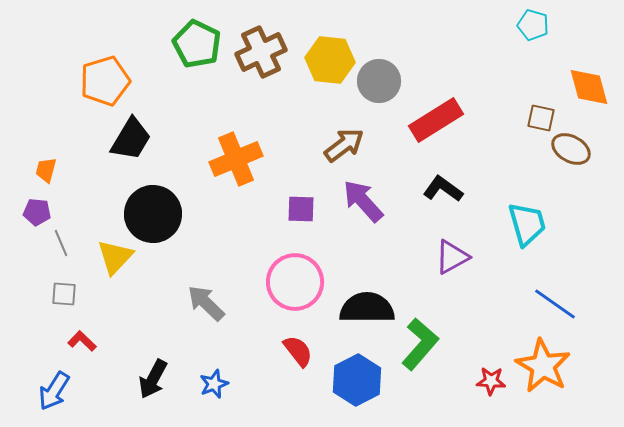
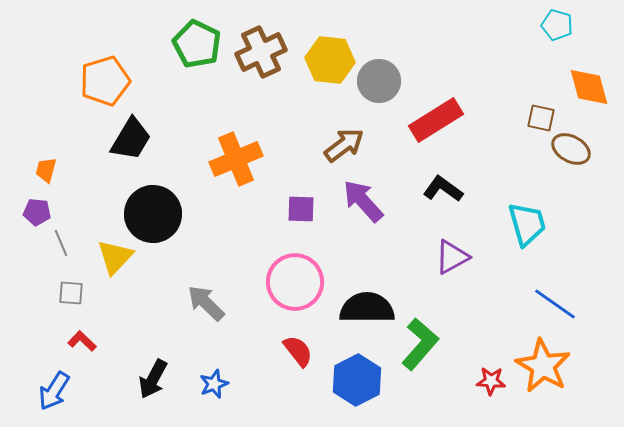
cyan pentagon: moved 24 px right
gray square: moved 7 px right, 1 px up
